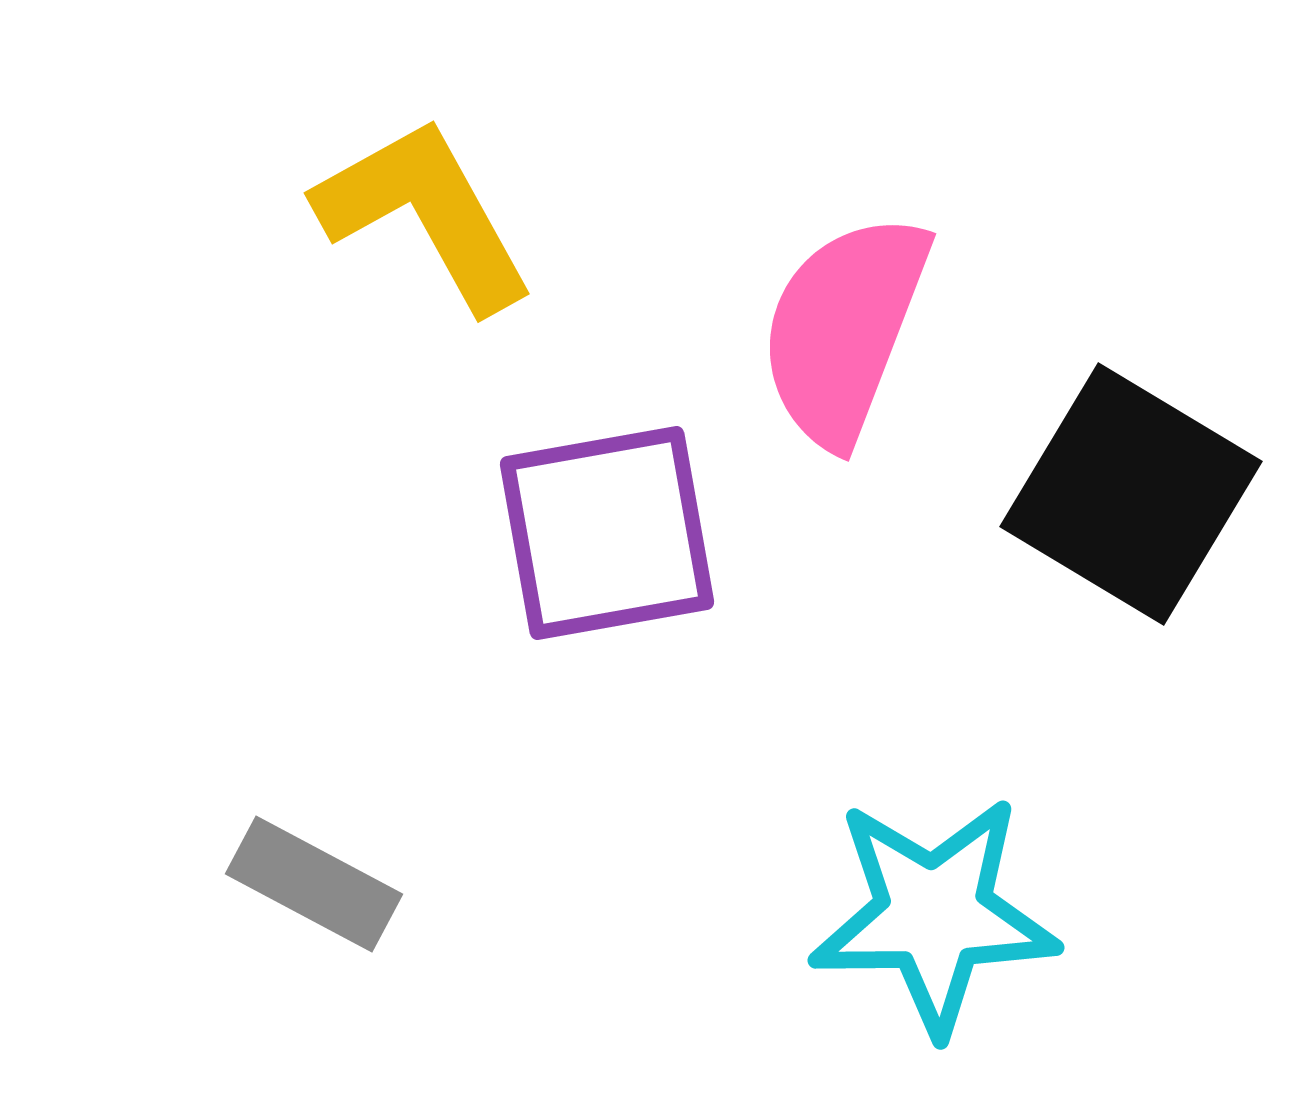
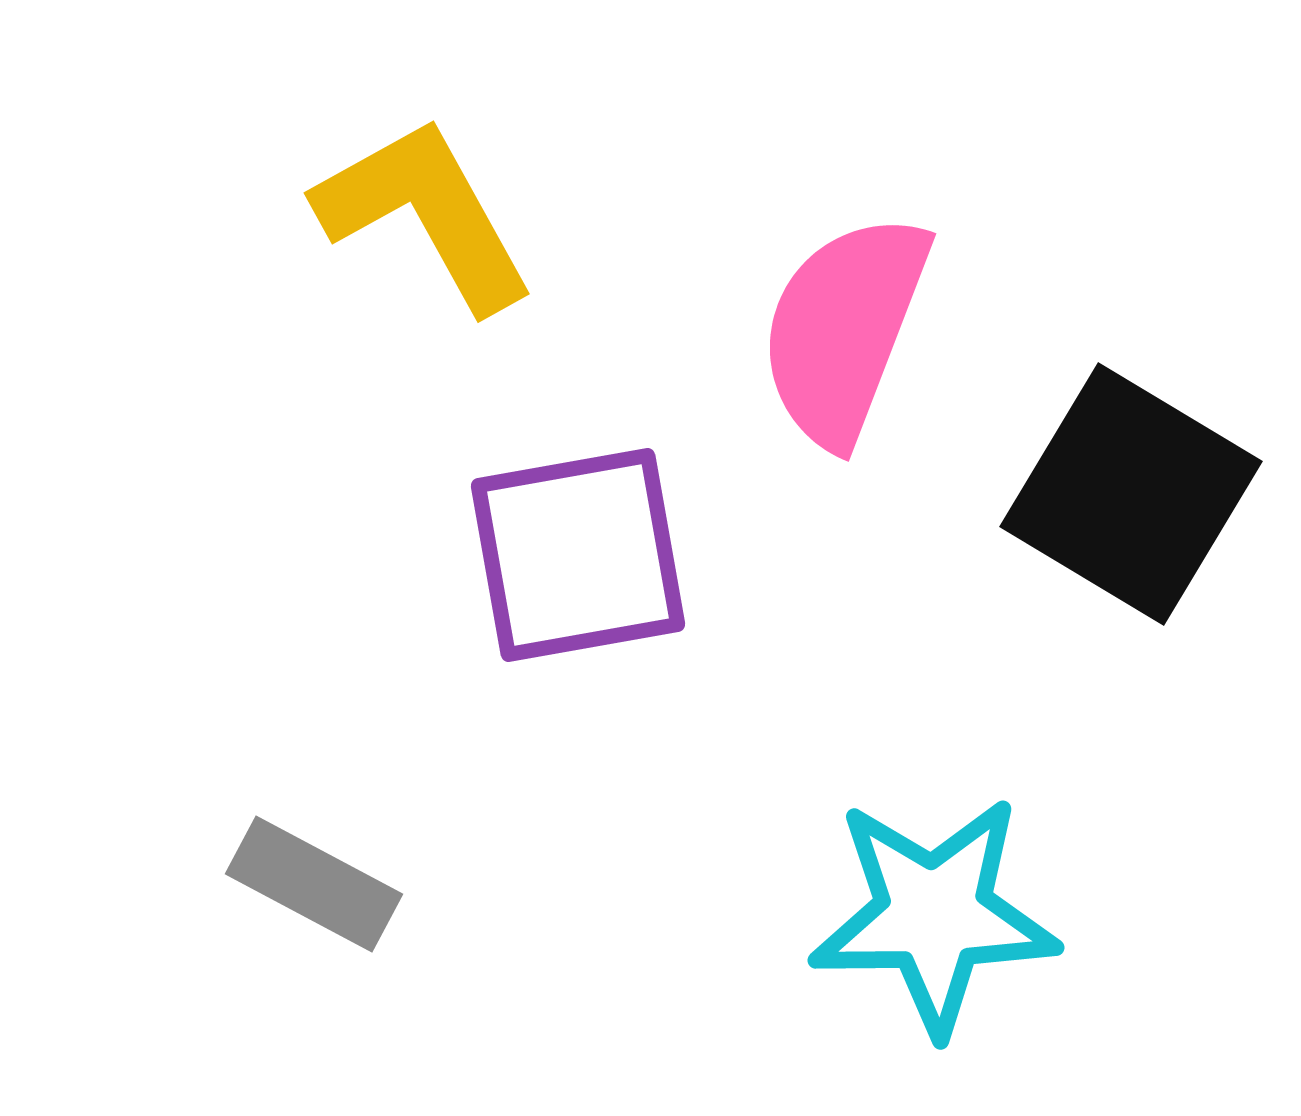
purple square: moved 29 px left, 22 px down
